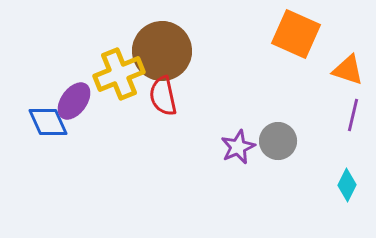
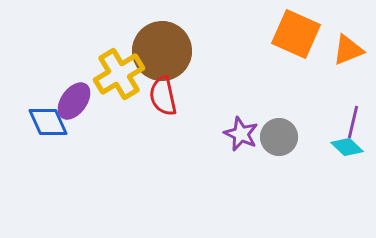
orange triangle: moved 20 px up; rotated 40 degrees counterclockwise
yellow cross: rotated 9 degrees counterclockwise
purple line: moved 7 px down
gray circle: moved 1 px right, 4 px up
purple star: moved 3 px right, 13 px up; rotated 24 degrees counterclockwise
cyan diamond: moved 38 px up; rotated 72 degrees counterclockwise
